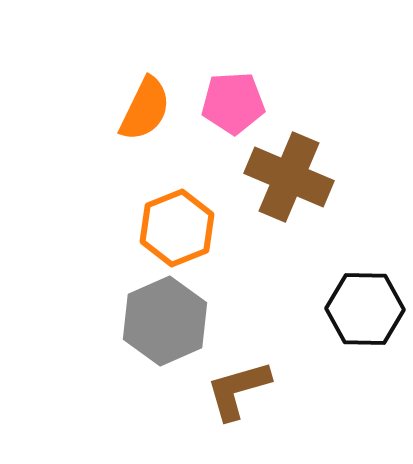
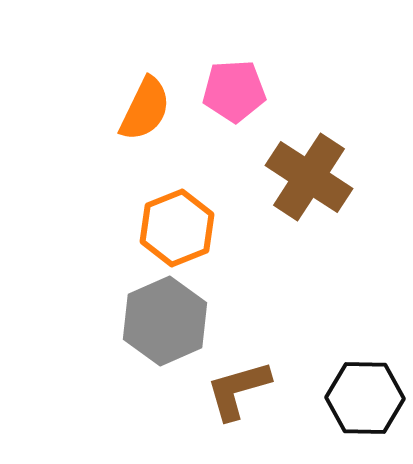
pink pentagon: moved 1 px right, 12 px up
brown cross: moved 20 px right; rotated 10 degrees clockwise
black hexagon: moved 89 px down
